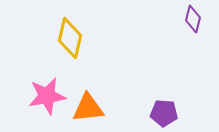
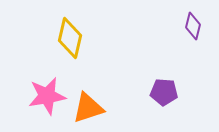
purple diamond: moved 7 px down
orange triangle: rotated 12 degrees counterclockwise
purple pentagon: moved 21 px up
